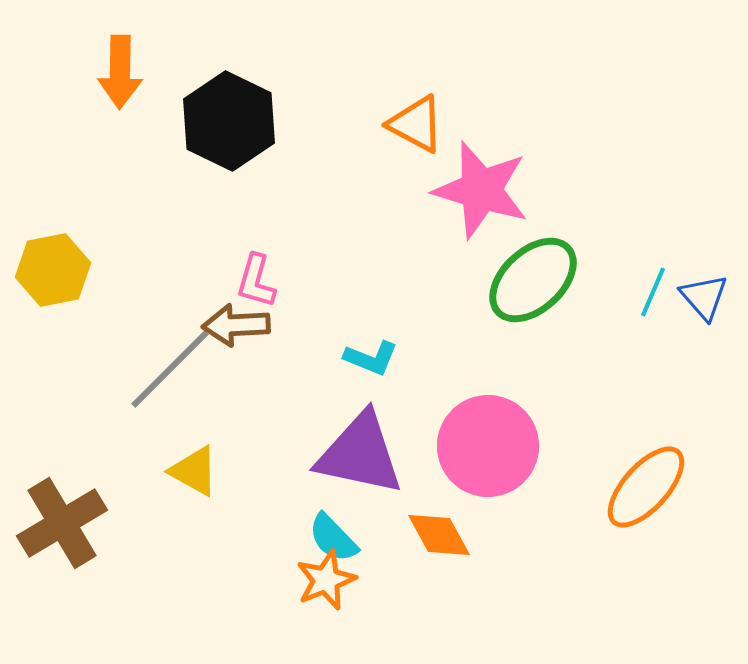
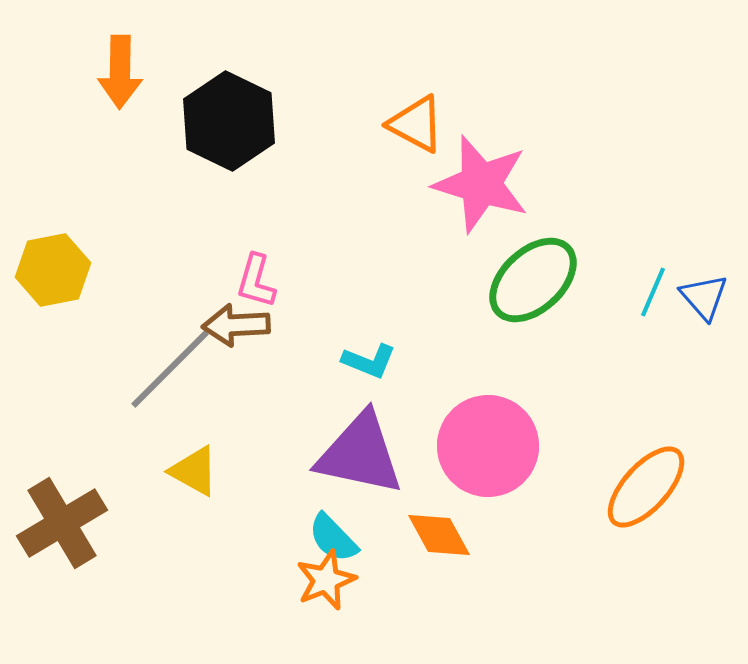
pink star: moved 6 px up
cyan L-shape: moved 2 px left, 3 px down
